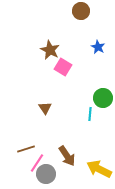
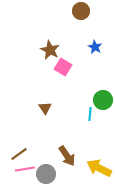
blue star: moved 3 px left
green circle: moved 2 px down
brown line: moved 7 px left, 5 px down; rotated 18 degrees counterclockwise
pink line: moved 12 px left, 6 px down; rotated 48 degrees clockwise
yellow arrow: moved 1 px up
